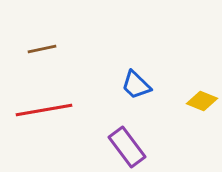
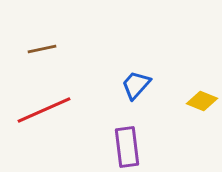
blue trapezoid: rotated 88 degrees clockwise
red line: rotated 14 degrees counterclockwise
purple rectangle: rotated 30 degrees clockwise
